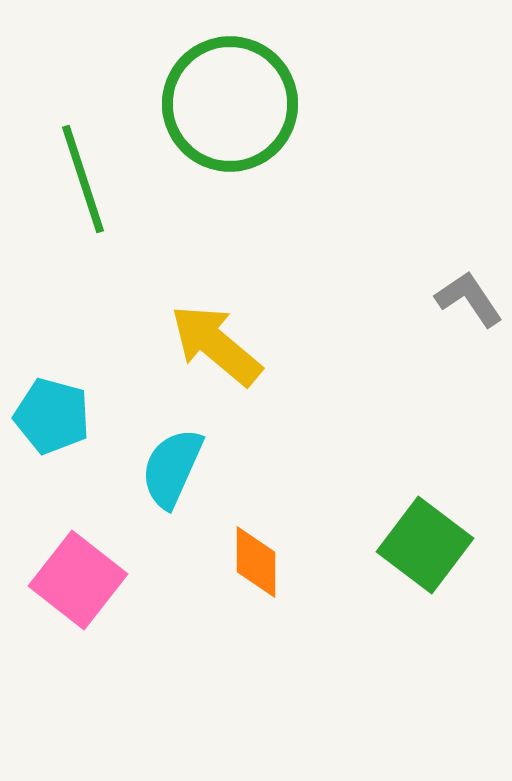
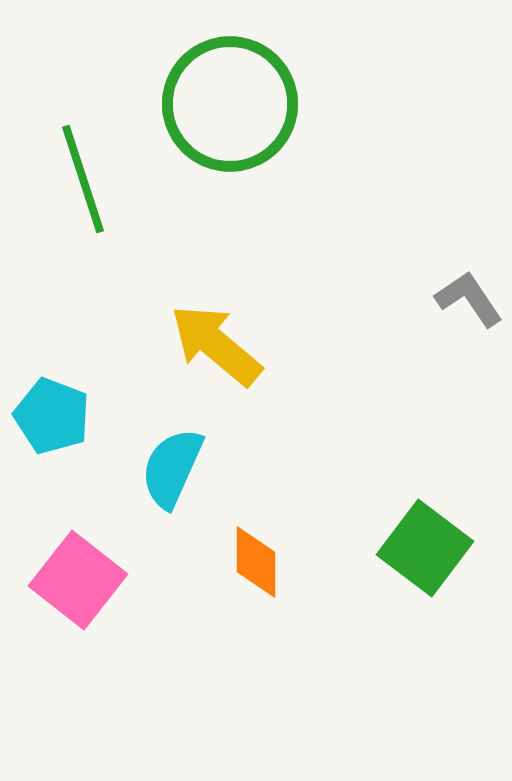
cyan pentagon: rotated 6 degrees clockwise
green square: moved 3 px down
